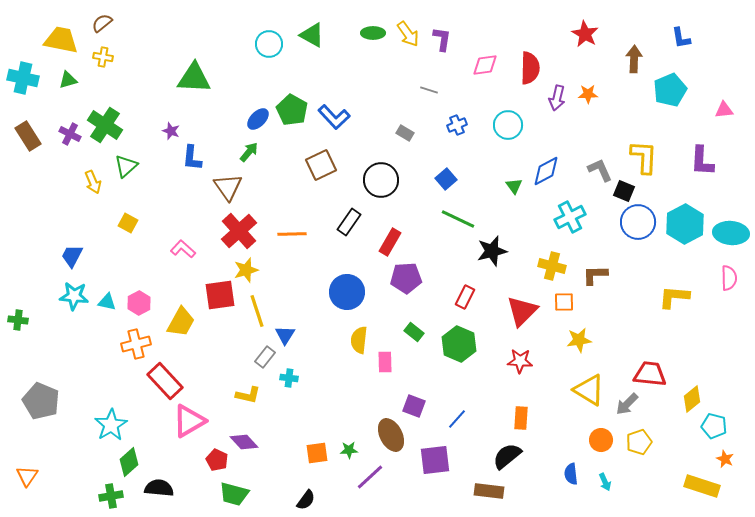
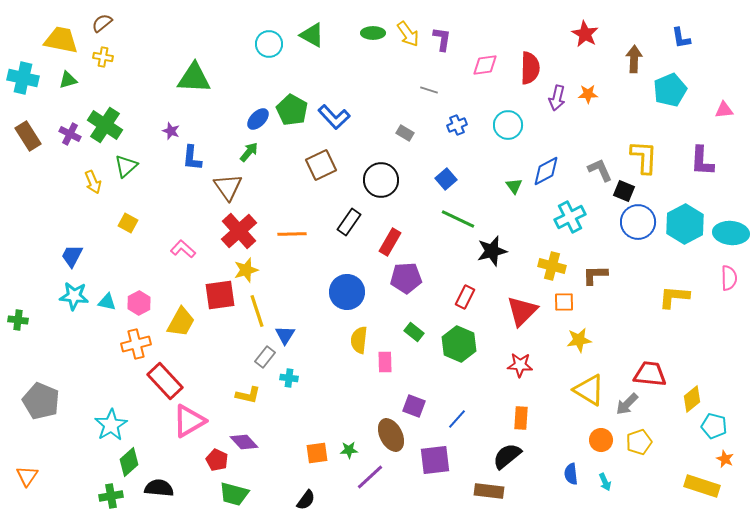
red star at (520, 361): moved 4 px down
